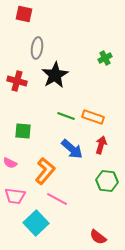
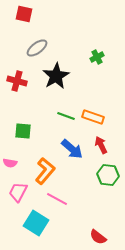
gray ellipse: rotated 45 degrees clockwise
green cross: moved 8 px left, 1 px up
black star: moved 1 px right, 1 px down
red arrow: rotated 42 degrees counterclockwise
pink semicircle: rotated 16 degrees counterclockwise
green hexagon: moved 1 px right, 6 px up
pink trapezoid: moved 3 px right, 4 px up; rotated 110 degrees clockwise
cyan square: rotated 15 degrees counterclockwise
